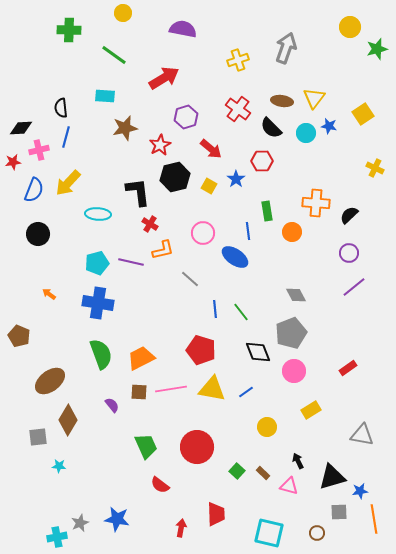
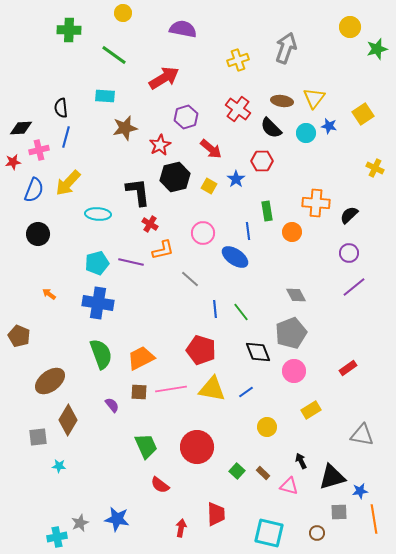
black arrow at (298, 461): moved 3 px right
